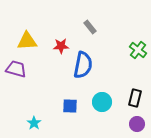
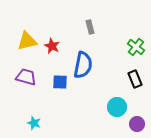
gray rectangle: rotated 24 degrees clockwise
yellow triangle: rotated 10 degrees counterclockwise
red star: moved 9 px left; rotated 28 degrees clockwise
green cross: moved 2 px left, 3 px up
purple trapezoid: moved 10 px right, 8 px down
black rectangle: moved 19 px up; rotated 36 degrees counterclockwise
cyan circle: moved 15 px right, 5 px down
blue square: moved 10 px left, 24 px up
cyan star: rotated 16 degrees counterclockwise
